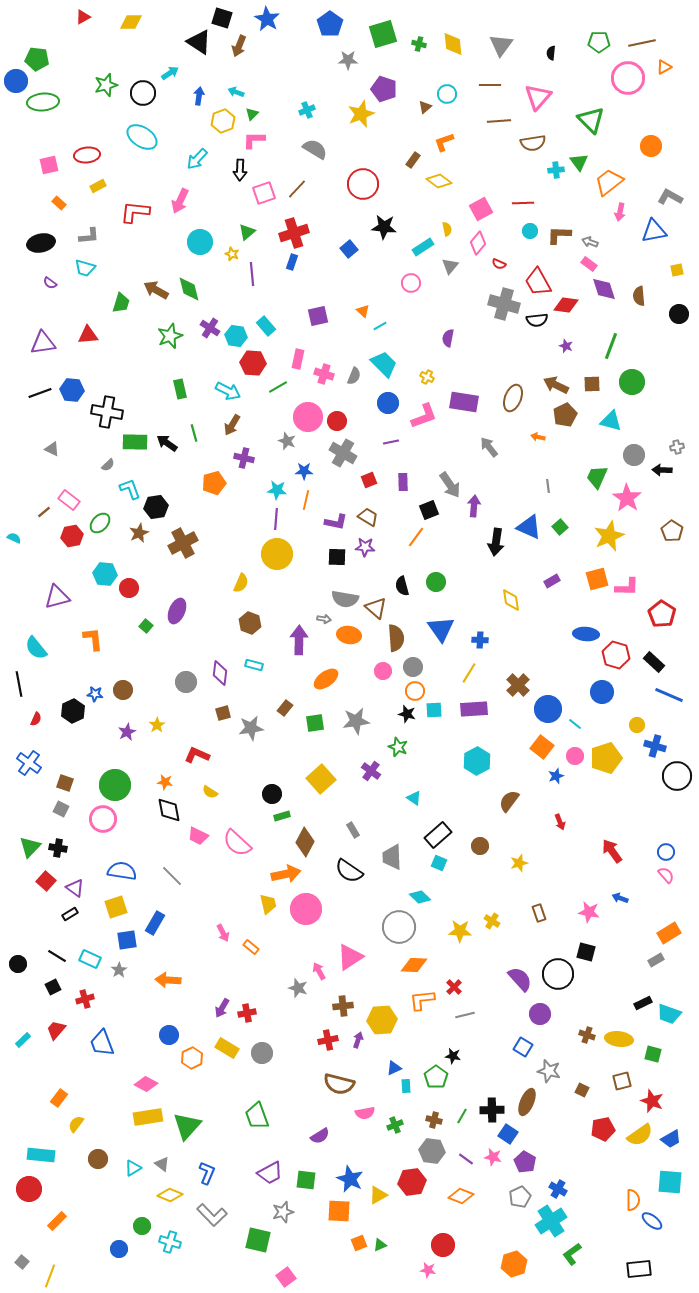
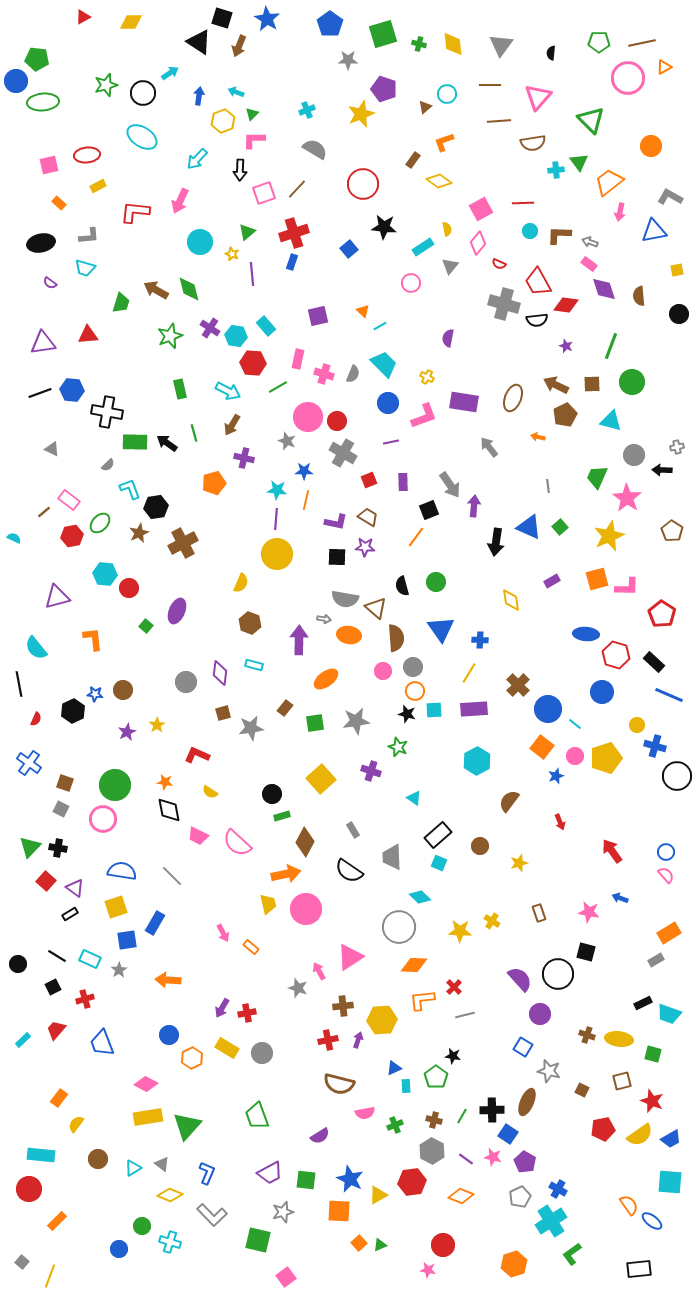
gray semicircle at (354, 376): moved 1 px left, 2 px up
purple cross at (371, 771): rotated 18 degrees counterclockwise
gray hexagon at (432, 1151): rotated 20 degrees clockwise
orange semicircle at (633, 1200): moved 4 px left, 5 px down; rotated 35 degrees counterclockwise
orange square at (359, 1243): rotated 21 degrees counterclockwise
